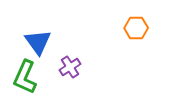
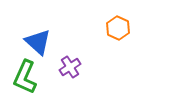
orange hexagon: moved 18 px left; rotated 25 degrees clockwise
blue triangle: rotated 12 degrees counterclockwise
